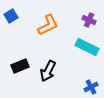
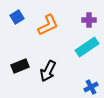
blue square: moved 6 px right, 1 px down
purple cross: rotated 24 degrees counterclockwise
cyan rectangle: rotated 60 degrees counterclockwise
